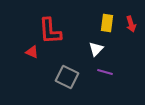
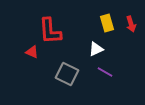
yellow rectangle: rotated 24 degrees counterclockwise
white triangle: rotated 21 degrees clockwise
purple line: rotated 14 degrees clockwise
gray square: moved 3 px up
